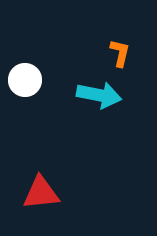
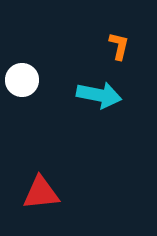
orange L-shape: moved 1 px left, 7 px up
white circle: moved 3 px left
